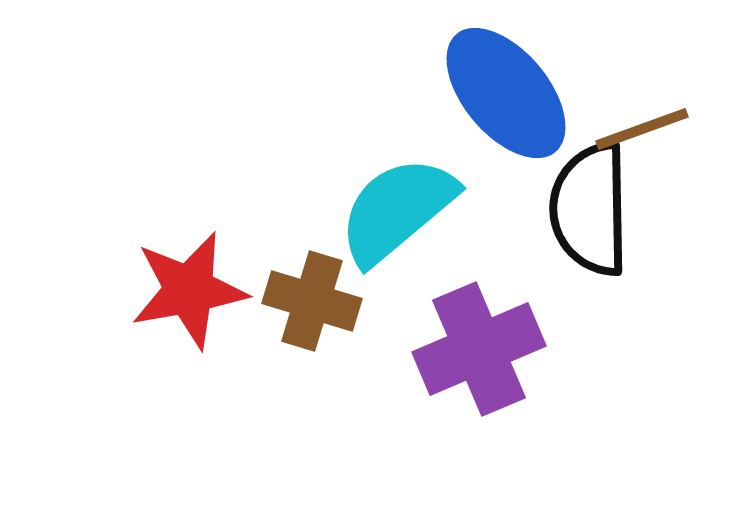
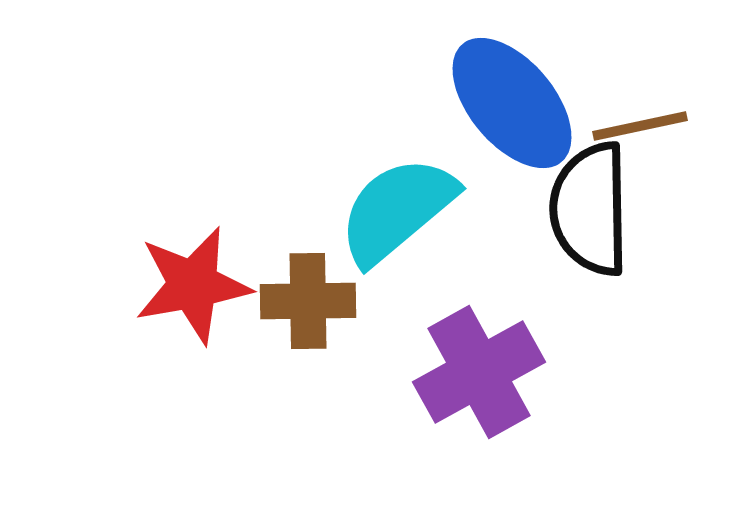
blue ellipse: moved 6 px right, 10 px down
brown line: moved 2 px left, 3 px up; rotated 8 degrees clockwise
red star: moved 4 px right, 5 px up
brown cross: moved 4 px left; rotated 18 degrees counterclockwise
purple cross: moved 23 px down; rotated 6 degrees counterclockwise
